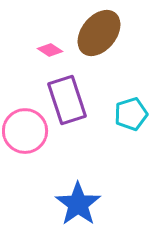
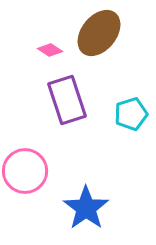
pink circle: moved 40 px down
blue star: moved 8 px right, 4 px down
